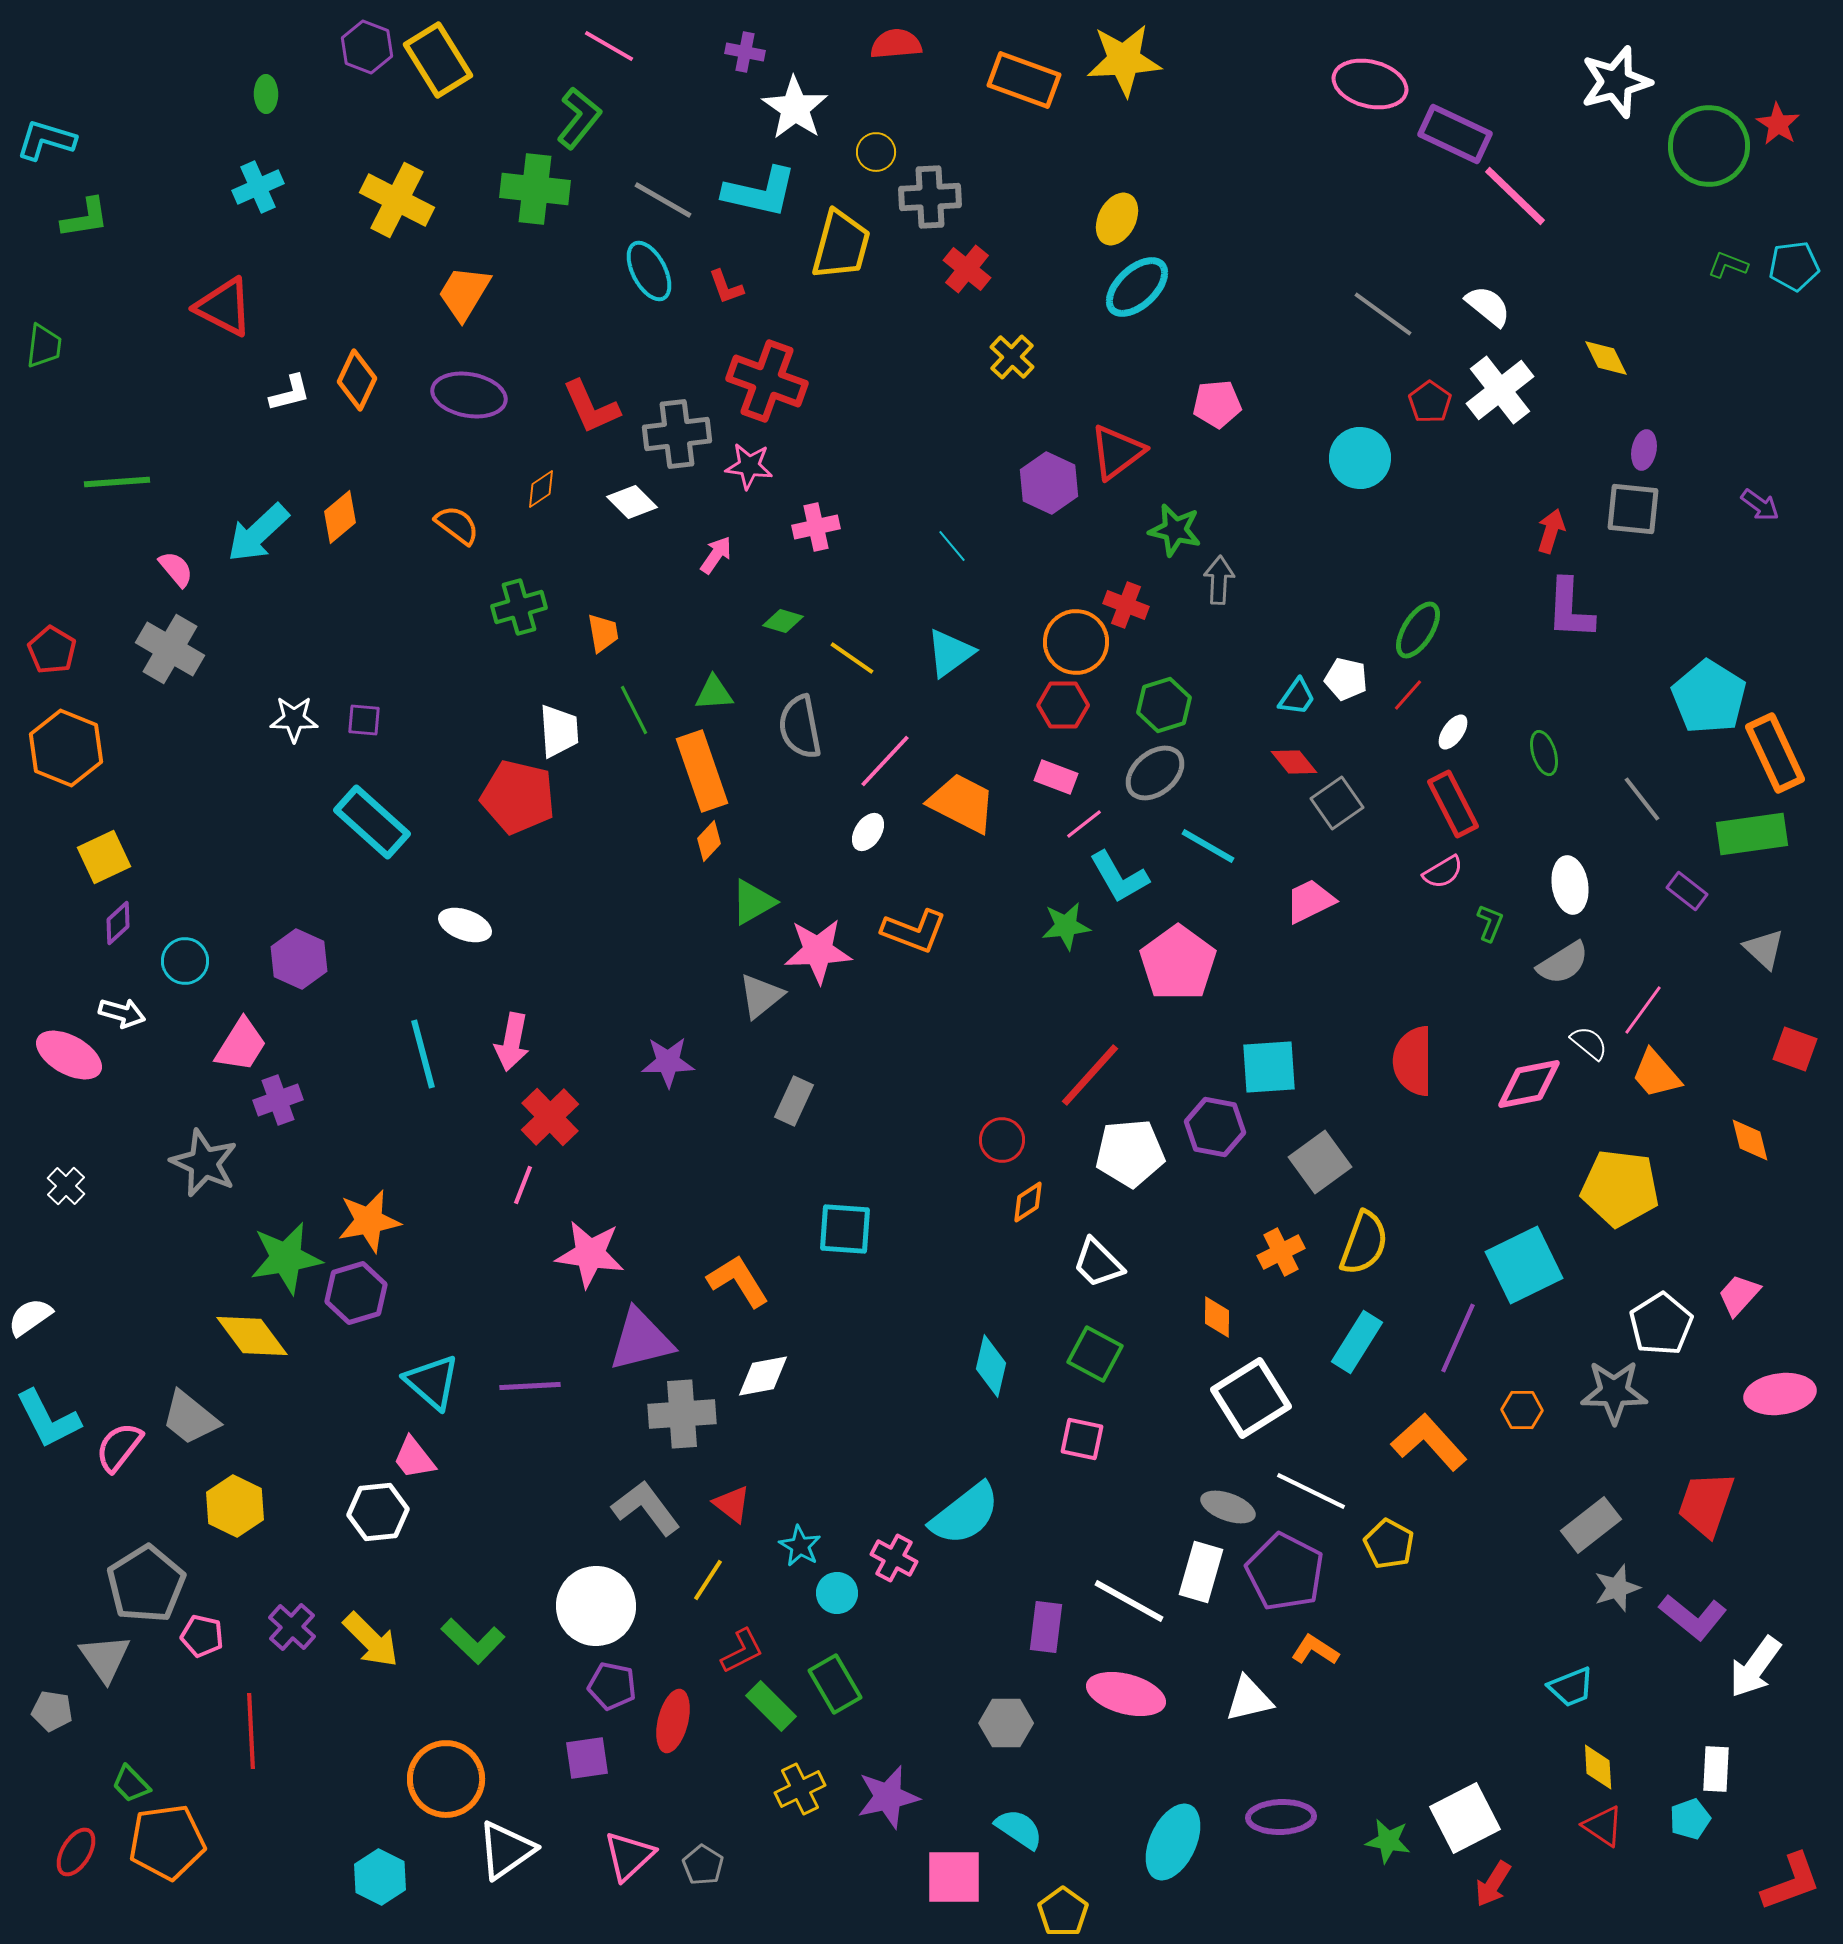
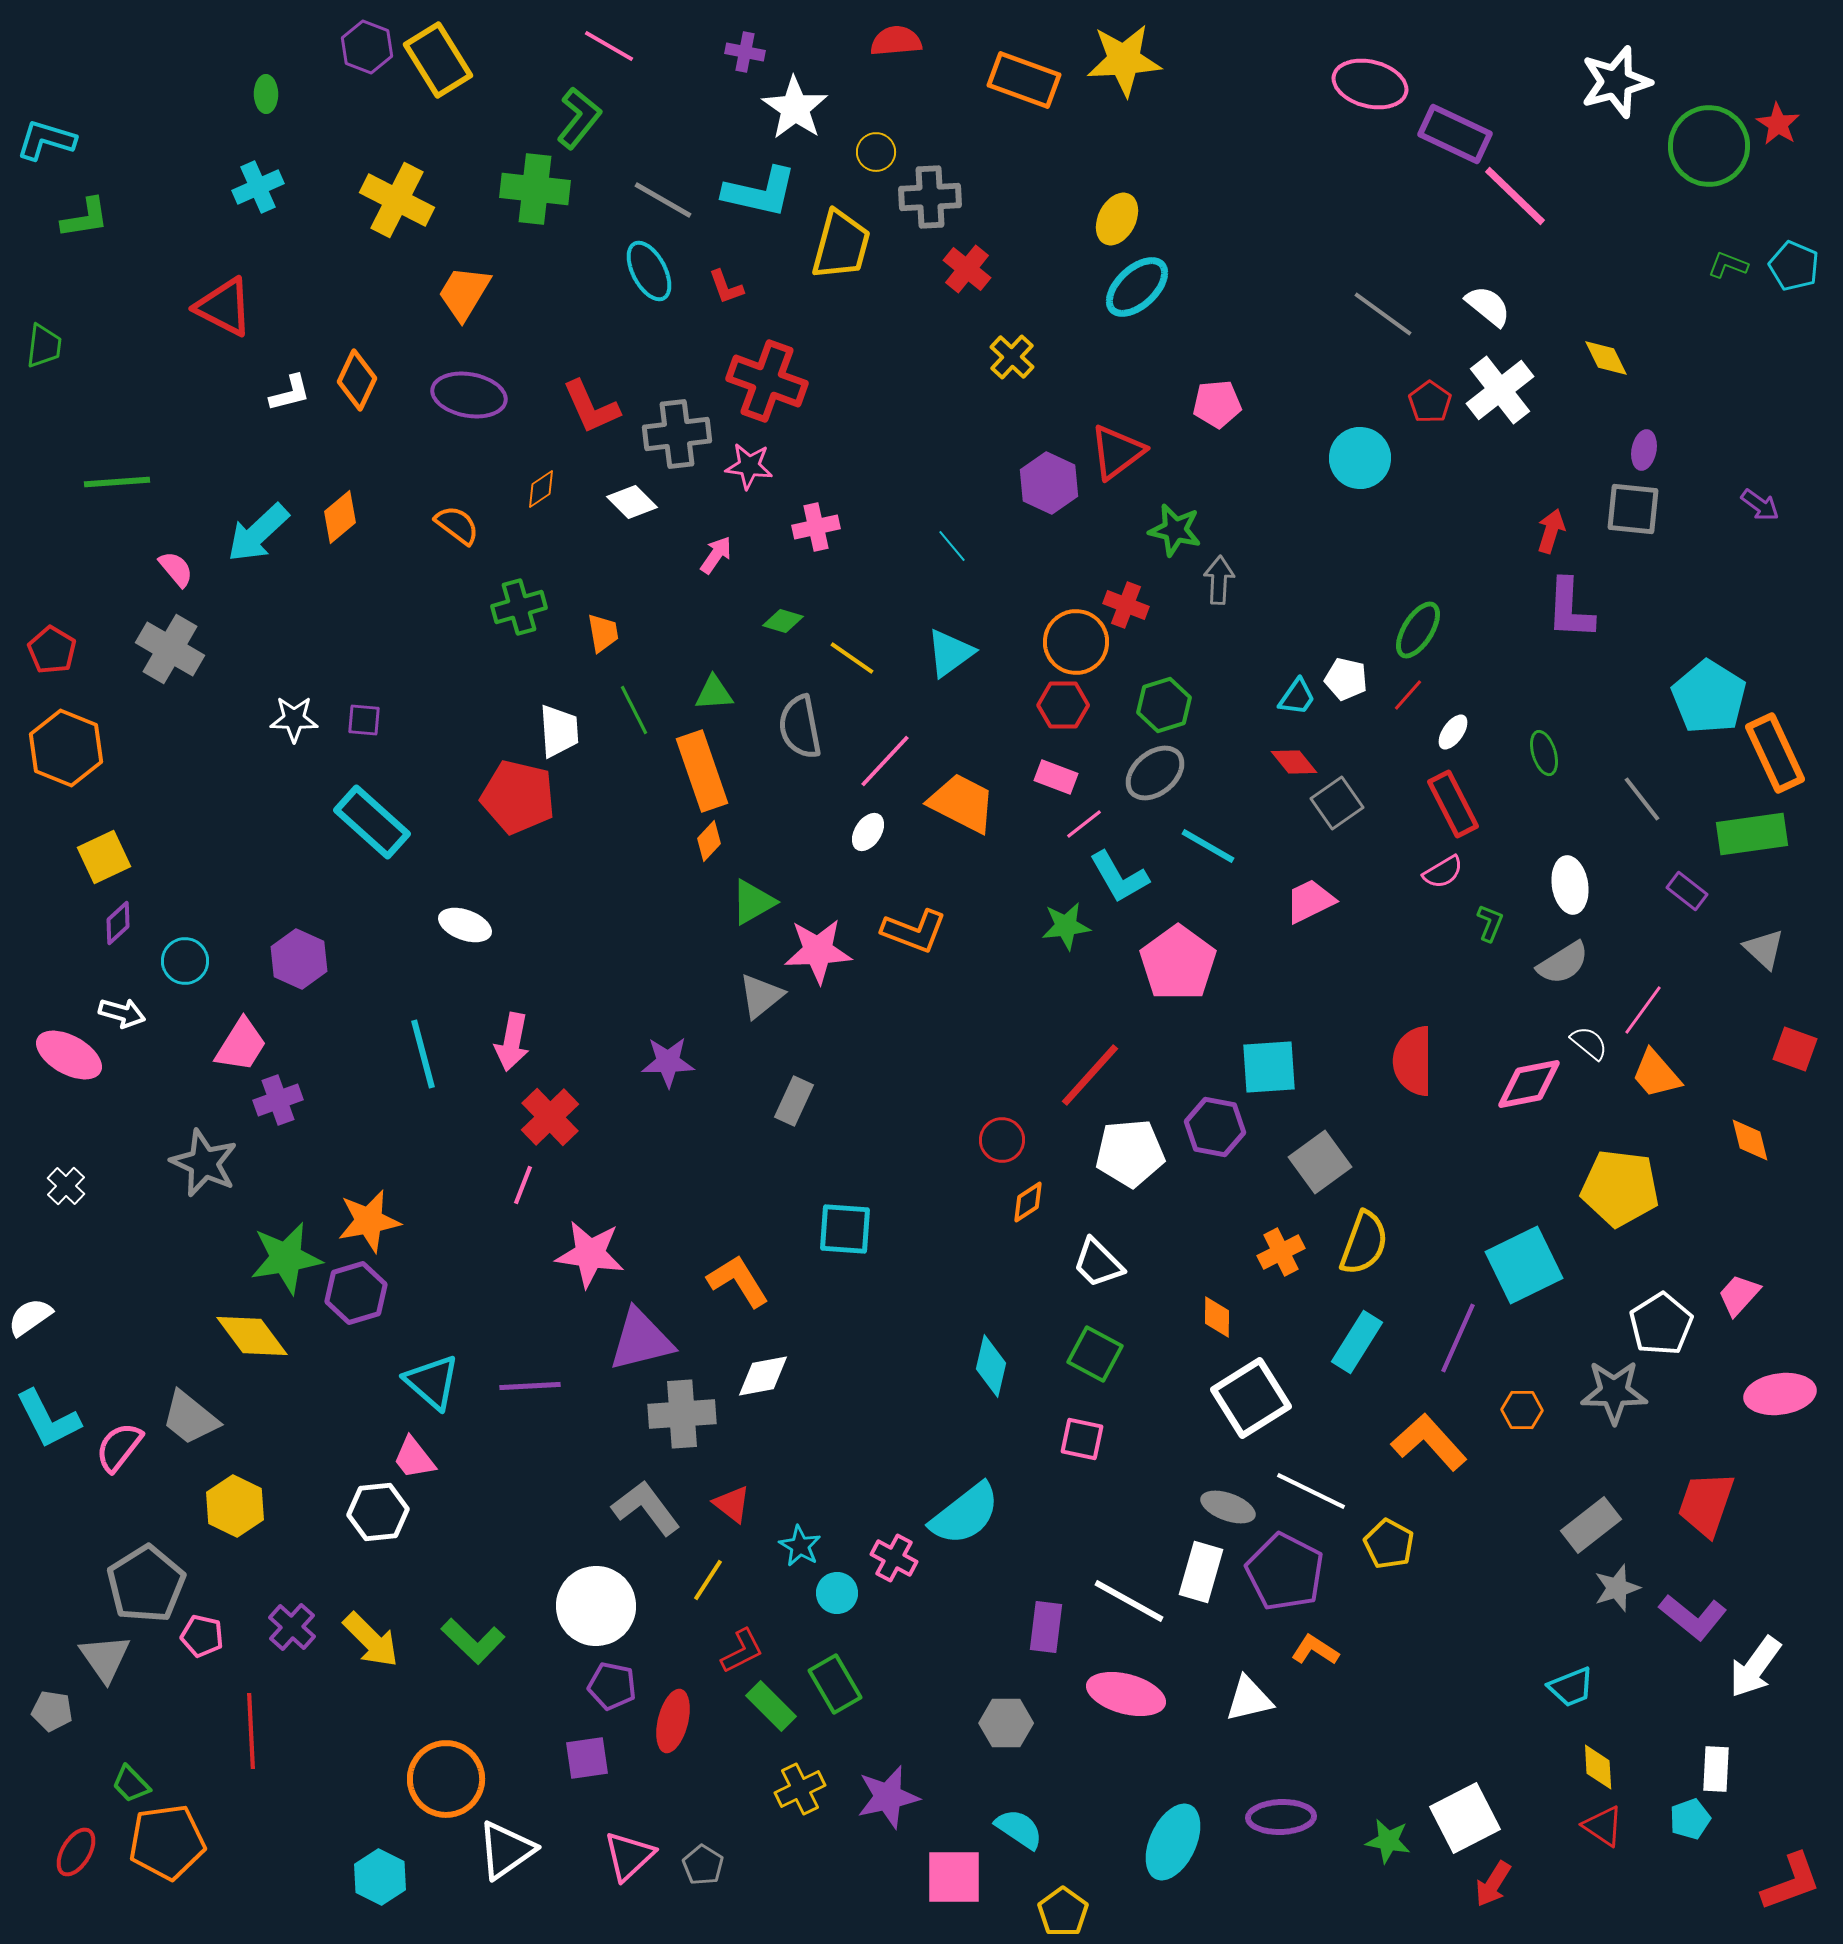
red semicircle at (896, 44): moved 3 px up
cyan pentagon at (1794, 266): rotated 30 degrees clockwise
